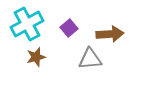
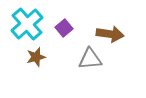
cyan cross: rotated 12 degrees counterclockwise
purple square: moved 5 px left
brown arrow: rotated 12 degrees clockwise
